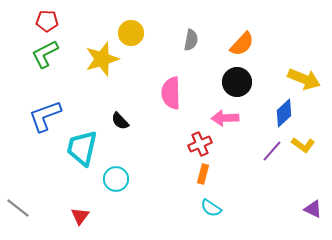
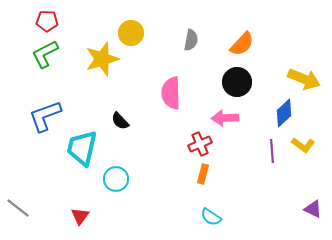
purple line: rotated 45 degrees counterclockwise
cyan semicircle: moved 9 px down
